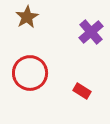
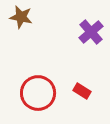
brown star: moved 6 px left; rotated 30 degrees counterclockwise
red circle: moved 8 px right, 20 px down
